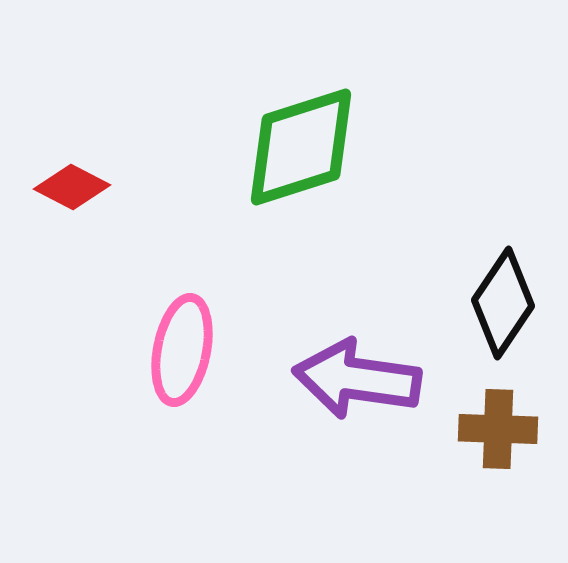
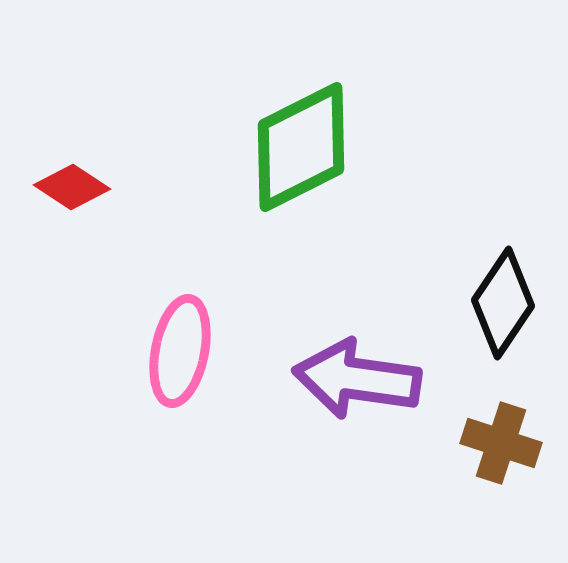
green diamond: rotated 9 degrees counterclockwise
red diamond: rotated 6 degrees clockwise
pink ellipse: moved 2 px left, 1 px down
brown cross: moved 3 px right, 14 px down; rotated 16 degrees clockwise
